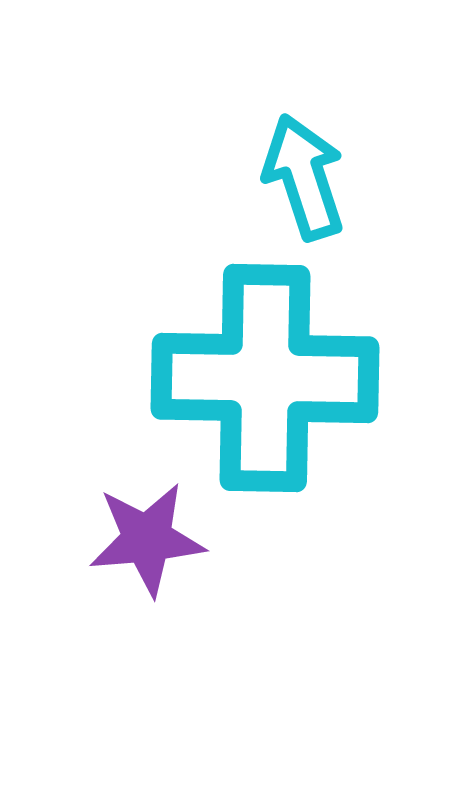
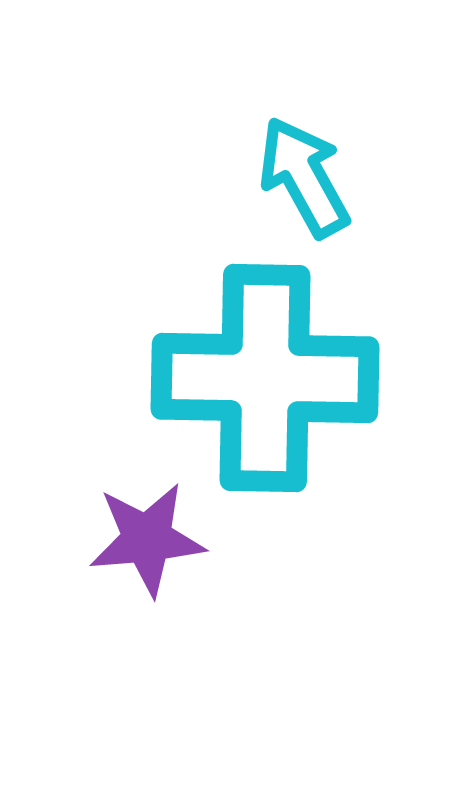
cyan arrow: rotated 11 degrees counterclockwise
